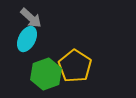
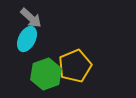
yellow pentagon: rotated 16 degrees clockwise
